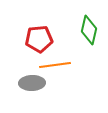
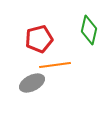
red pentagon: rotated 8 degrees counterclockwise
gray ellipse: rotated 25 degrees counterclockwise
